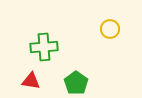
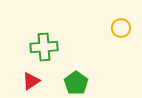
yellow circle: moved 11 px right, 1 px up
red triangle: rotated 42 degrees counterclockwise
